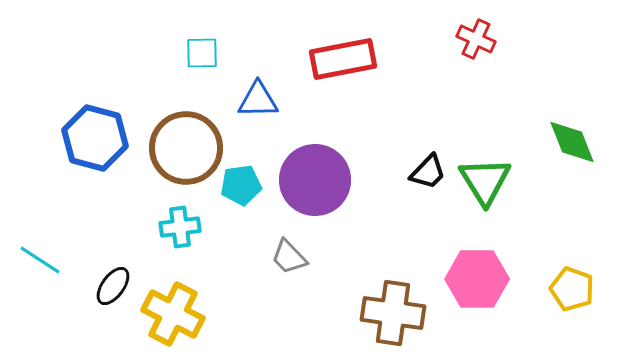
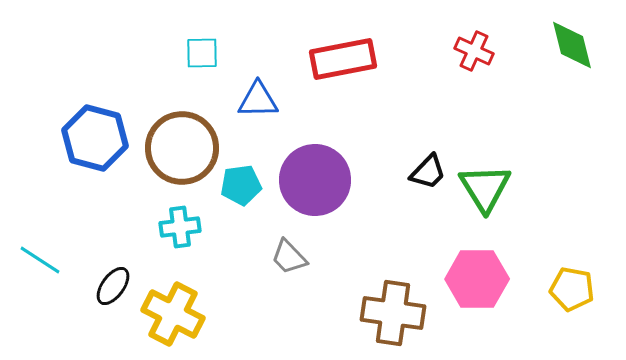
red cross: moved 2 px left, 12 px down
green diamond: moved 97 px up; rotated 8 degrees clockwise
brown circle: moved 4 px left
green triangle: moved 7 px down
yellow pentagon: rotated 9 degrees counterclockwise
